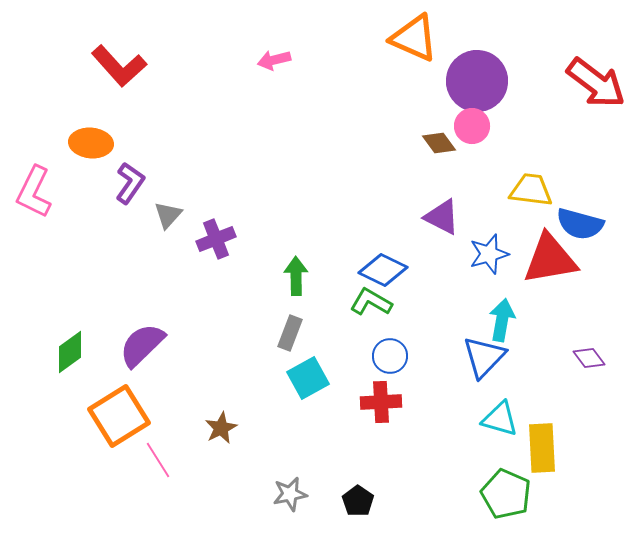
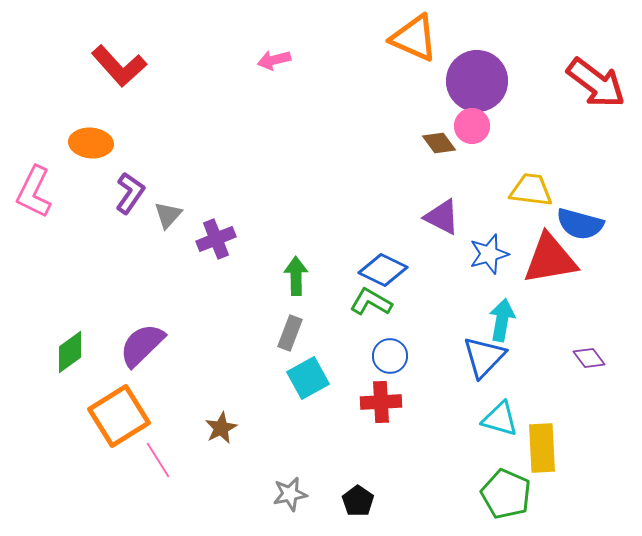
purple L-shape: moved 10 px down
